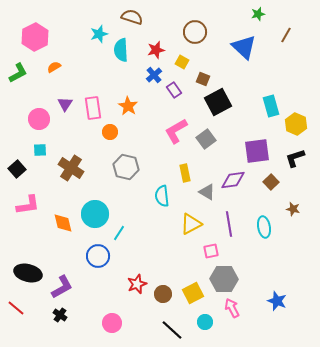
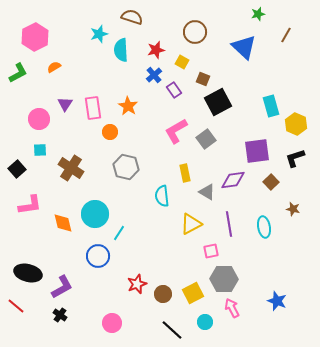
pink L-shape at (28, 205): moved 2 px right
red line at (16, 308): moved 2 px up
